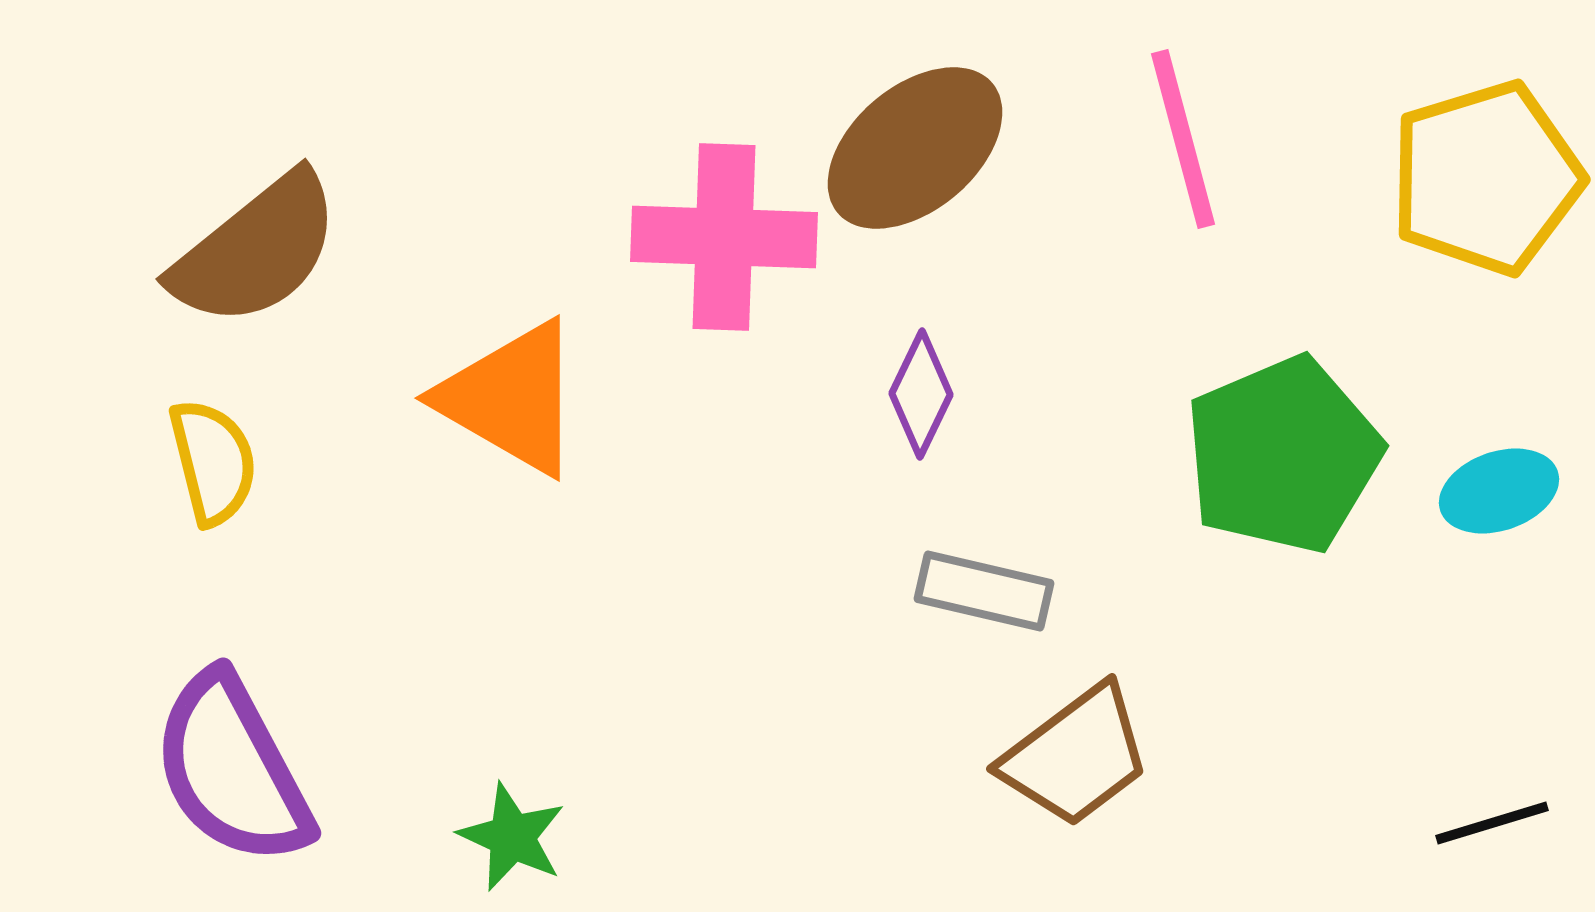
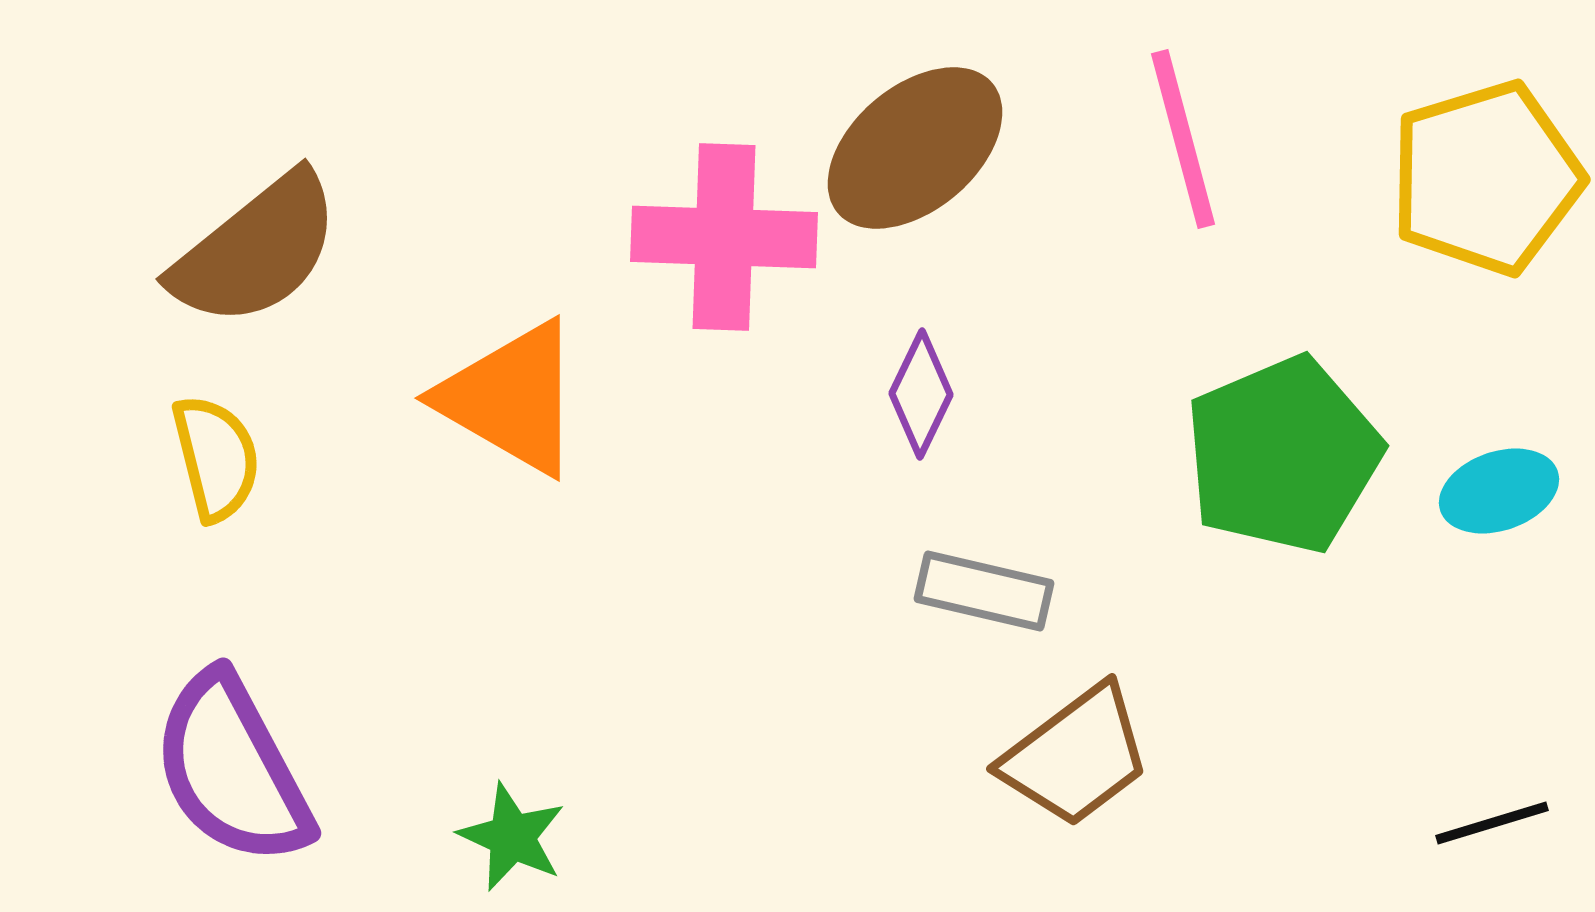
yellow semicircle: moved 3 px right, 4 px up
